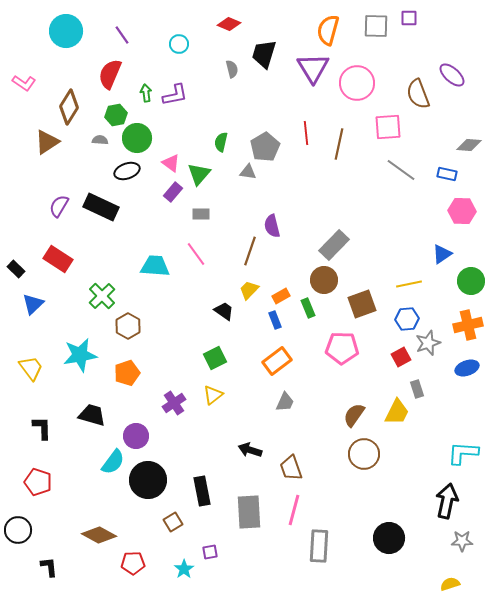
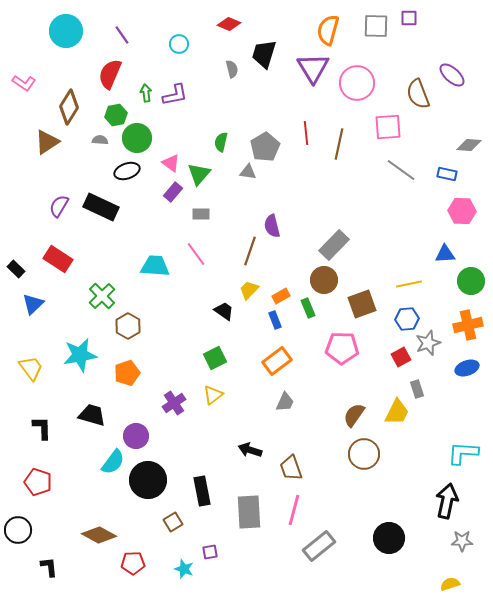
blue triangle at (442, 254): moved 3 px right; rotated 30 degrees clockwise
gray rectangle at (319, 546): rotated 48 degrees clockwise
cyan star at (184, 569): rotated 18 degrees counterclockwise
